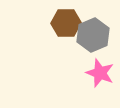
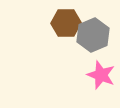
pink star: moved 1 px right, 2 px down
